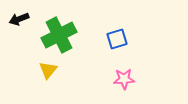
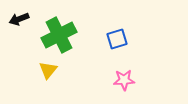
pink star: moved 1 px down
